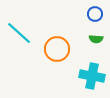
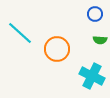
cyan line: moved 1 px right
green semicircle: moved 4 px right, 1 px down
cyan cross: rotated 15 degrees clockwise
